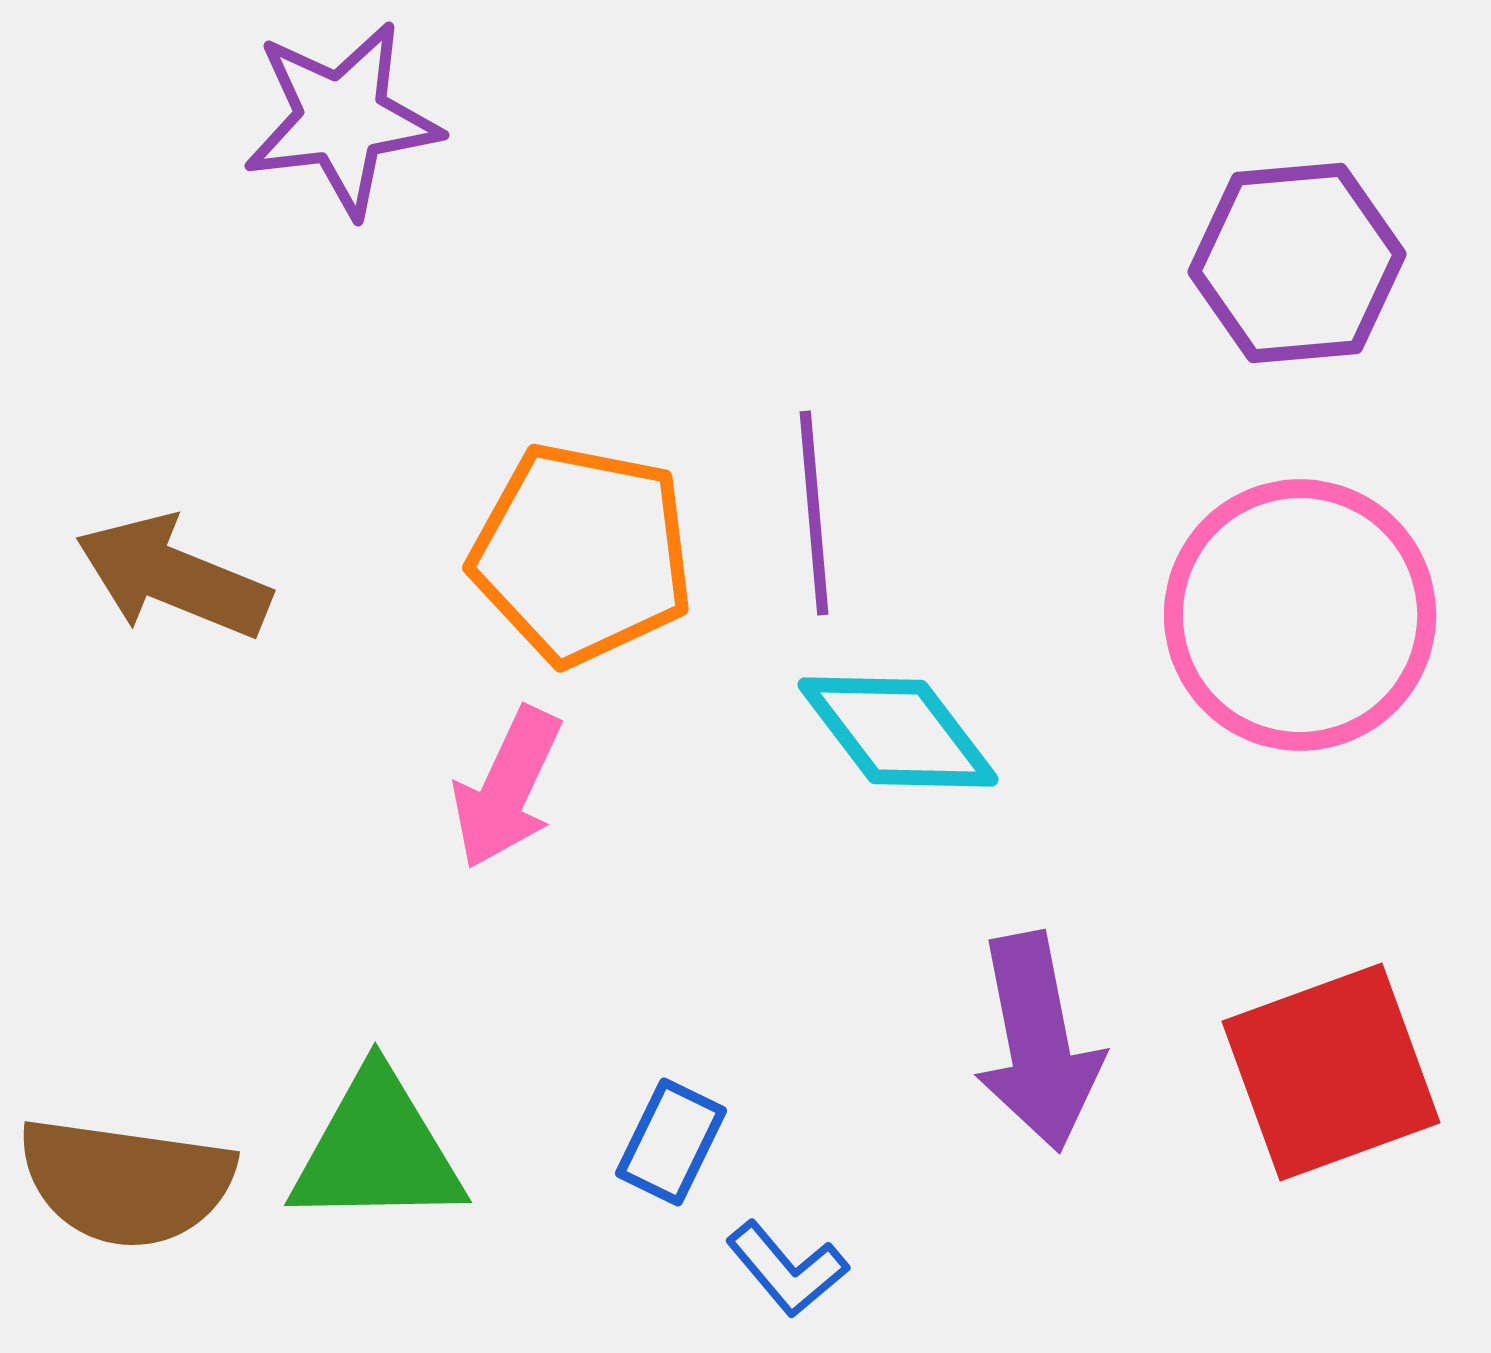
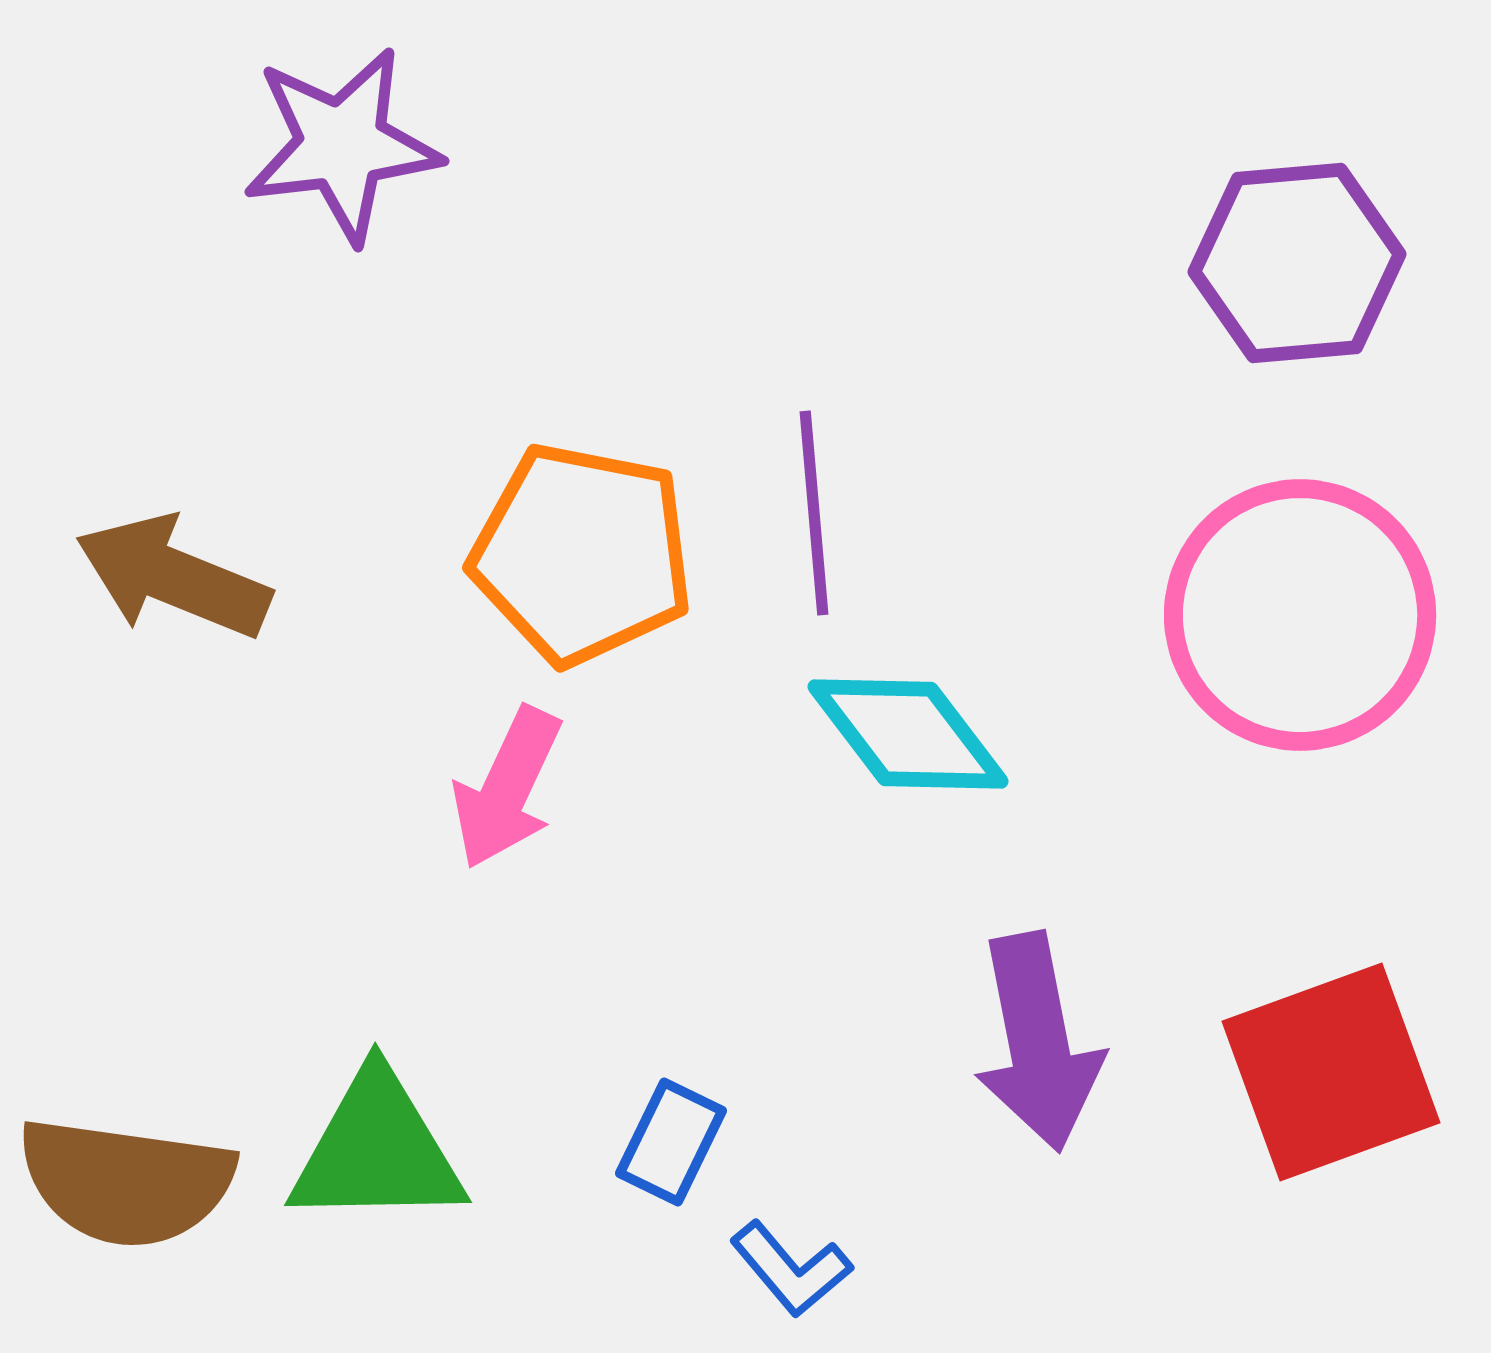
purple star: moved 26 px down
cyan diamond: moved 10 px right, 2 px down
blue L-shape: moved 4 px right
